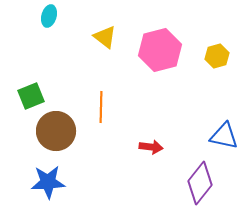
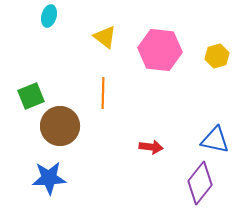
pink hexagon: rotated 21 degrees clockwise
orange line: moved 2 px right, 14 px up
brown circle: moved 4 px right, 5 px up
blue triangle: moved 9 px left, 4 px down
blue star: moved 1 px right, 4 px up
